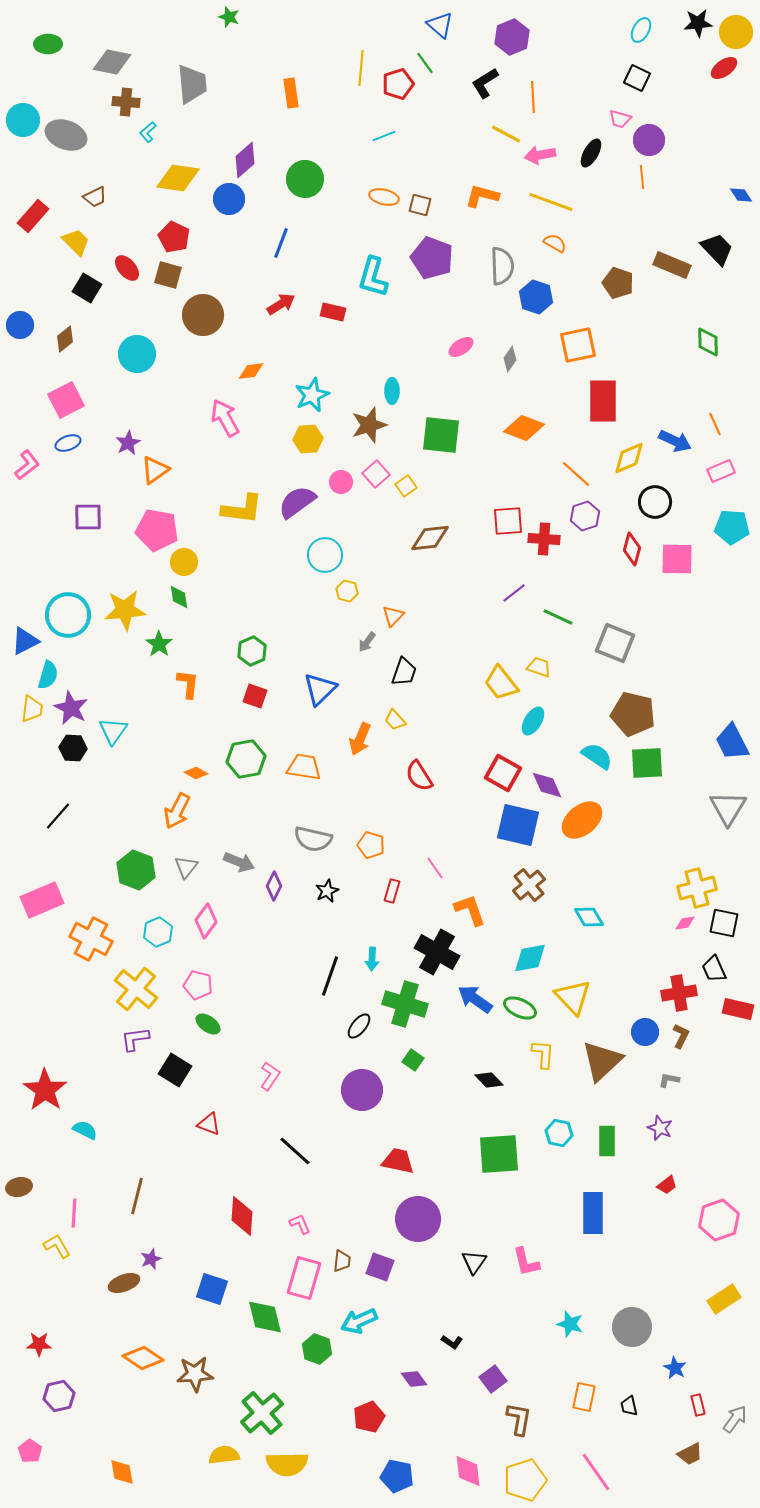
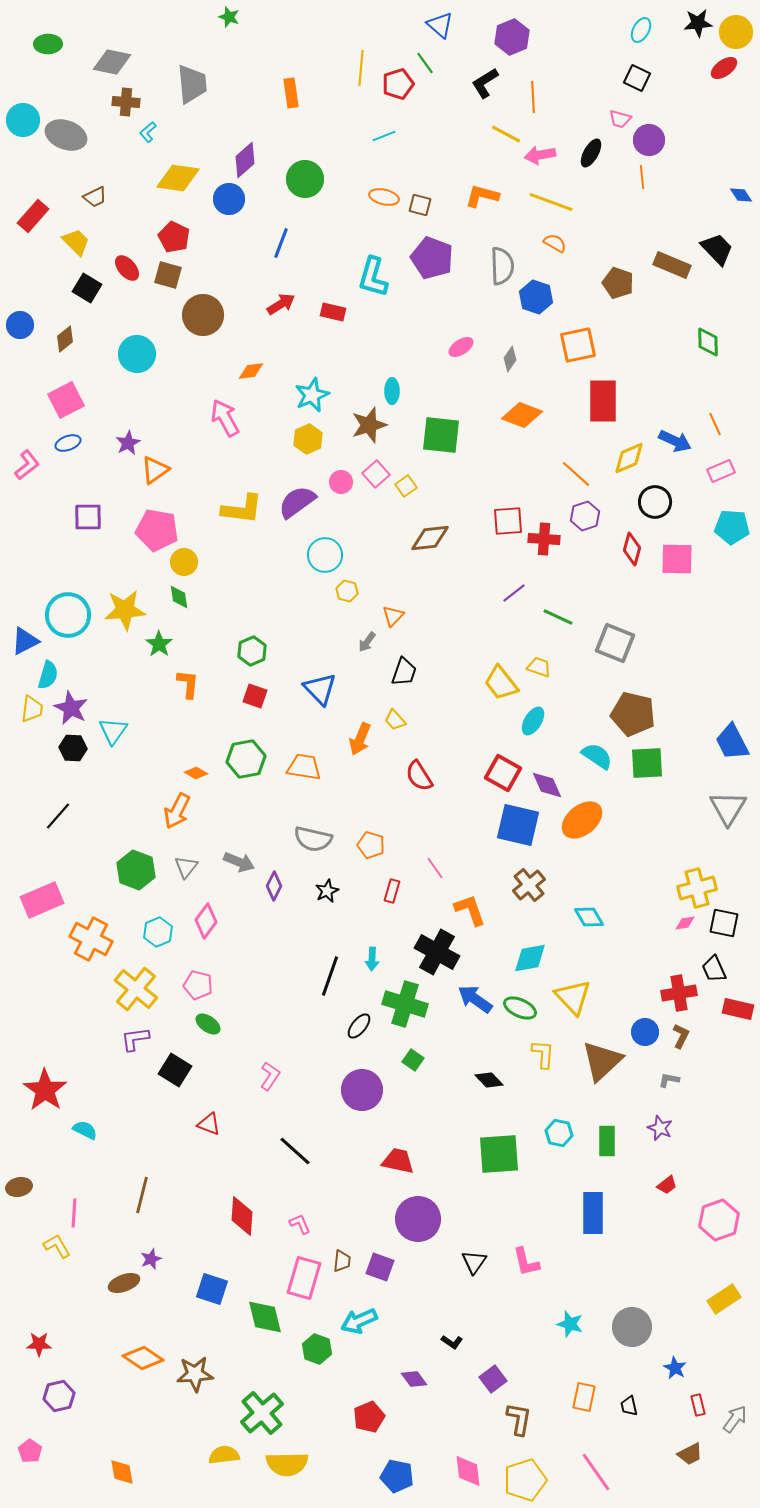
orange diamond at (524, 428): moved 2 px left, 13 px up
yellow hexagon at (308, 439): rotated 20 degrees counterclockwise
blue triangle at (320, 689): rotated 30 degrees counterclockwise
brown line at (137, 1196): moved 5 px right, 1 px up
